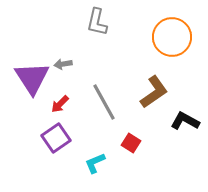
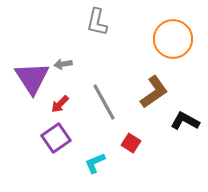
orange circle: moved 1 px right, 2 px down
